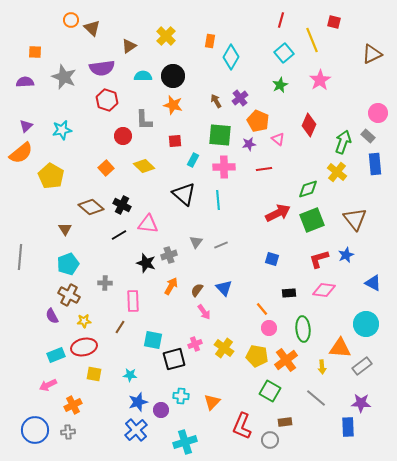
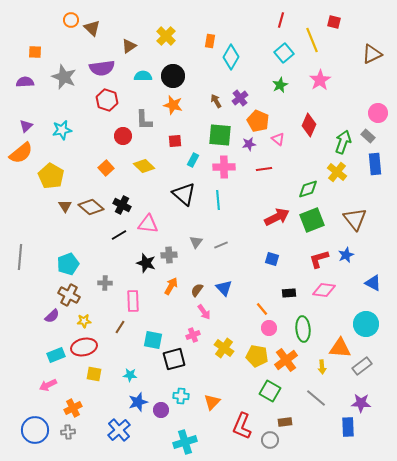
red arrow at (278, 213): moved 1 px left, 4 px down
brown triangle at (65, 229): moved 23 px up
gray cross at (169, 255): rotated 14 degrees clockwise
purple semicircle at (52, 316): rotated 105 degrees counterclockwise
pink cross at (195, 344): moved 2 px left, 9 px up
orange cross at (73, 405): moved 3 px down
blue cross at (136, 430): moved 17 px left
